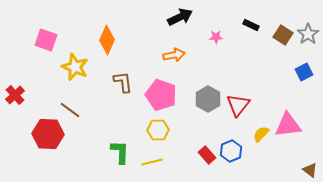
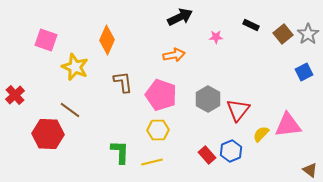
brown square: moved 1 px up; rotated 18 degrees clockwise
red triangle: moved 5 px down
